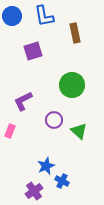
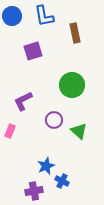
purple cross: rotated 24 degrees clockwise
